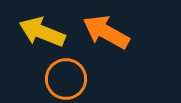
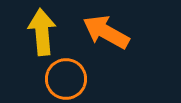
yellow arrow: rotated 63 degrees clockwise
